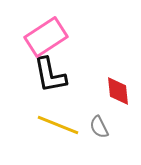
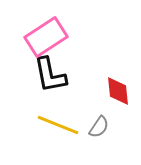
gray semicircle: rotated 120 degrees counterclockwise
